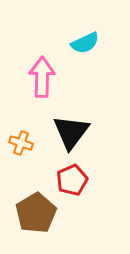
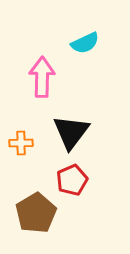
orange cross: rotated 20 degrees counterclockwise
